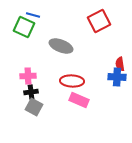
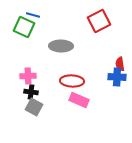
gray ellipse: rotated 20 degrees counterclockwise
black cross: rotated 16 degrees clockwise
